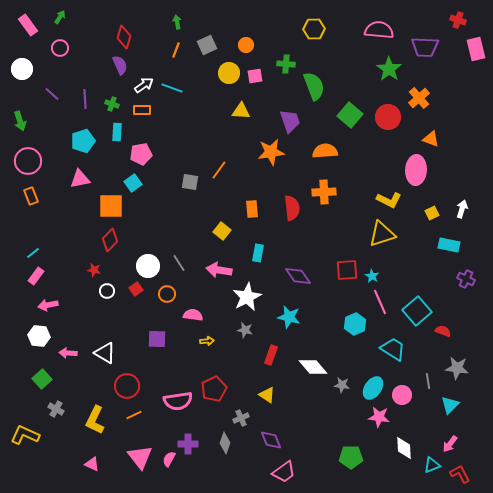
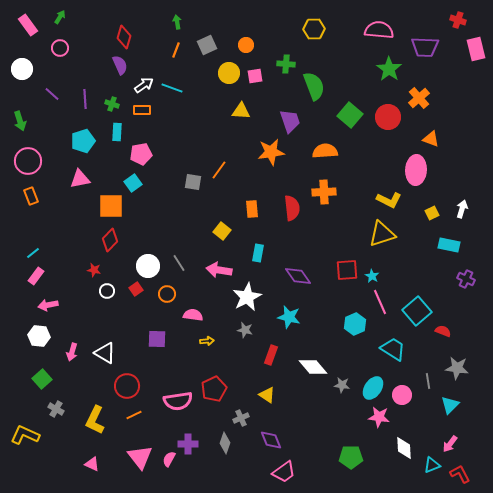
gray square at (190, 182): moved 3 px right
pink arrow at (68, 353): moved 4 px right, 1 px up; rotated 78 degrees counterclockwise
